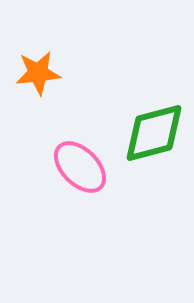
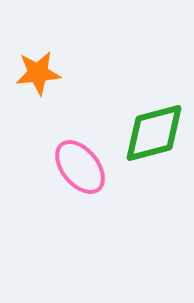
pink ellipse: rotated 6 degrees clockwise
